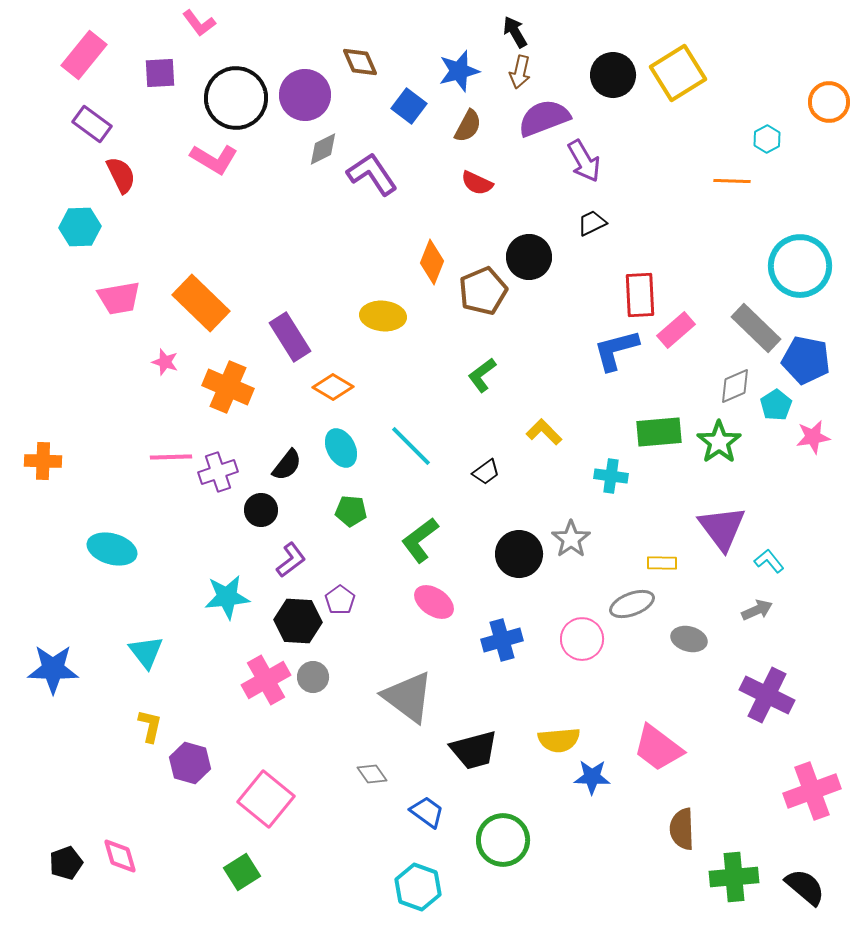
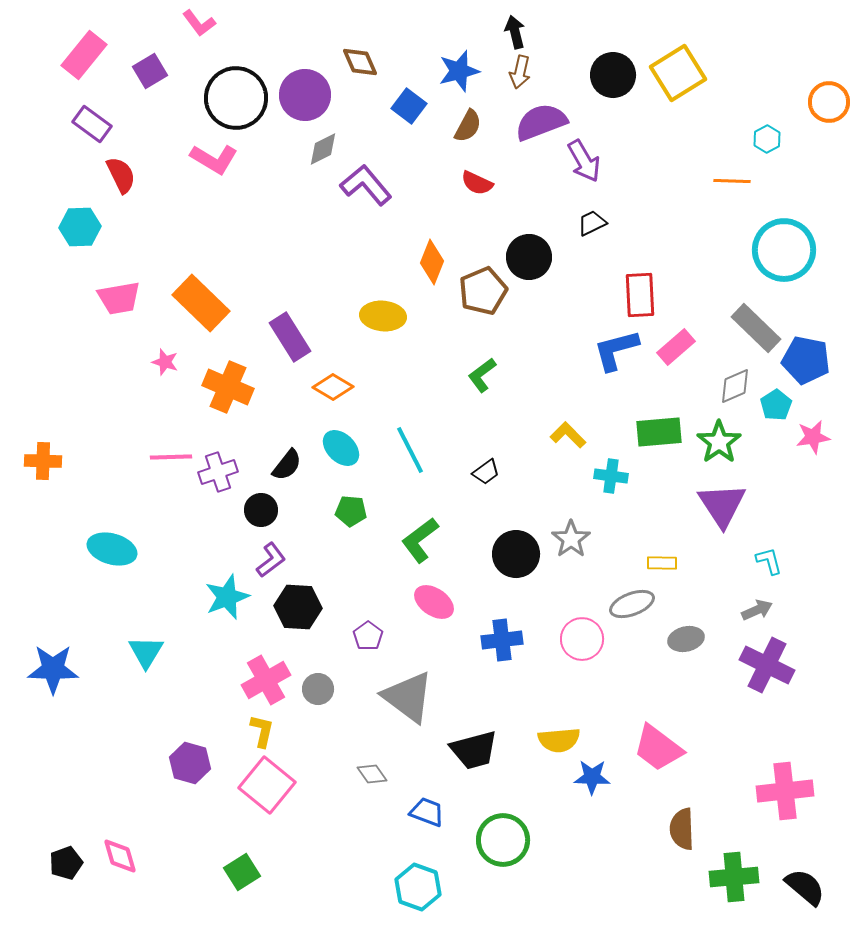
black arrow at (515, 32): rotated 16 degrees clockwise
purple square at (160, 73): moved 10 px left, 2 px up; rotated 28 degrees counterclockwise
purple semicircle at (544, 118): moved 3 px left, 4 px down
purple L-shape at (372, 174): moved 6 px left, 11 px down; rotated 6 degrees counterclockwise
cyan circle at (800, 266): moved 16 px left, 16 px up
pink rectangle at (676, 330): moved 17 px down
yellow L-shape at (544, 432): moved 24 px right, 3 px down
cyan line at (411, 446): moved 1 px left, 4 px down; rotated 18 degrees clockwise
cyan ellipse at (341, 448): rotated 18 degrees counterclockwise
purple triangle at (722, 528): moved 23 px up; rotated 4 degrees clockwise
black circle at (519, 554): moved 3 px left
purple L-shape at (291, 560): moved 20 px left
cyan L-shape at (769, 561): rotated 24 degrees clockwise
cyan star at (227, 597): rotated 15 degrees counterclockwise
purple pentagon at (340, 600): moved 28 px right, 36 px down
black hexagon at (298, 621): moved 14 px up
gray ellipse at (689, 639): moved 3 px left; rotated 28 degrees counterclockwise
blue cross at (502, 640): rotated 9 degrees clockwise
cyan triangle at (146, 652): rotated 9 degrees clockwise
gray circle at (313, 677): moved 5 px right, 12 px down
purple cross at (767, 695): moved 30 px up
yellow L-shape at (150, 726): moved 112 px right, 5 px down
pink cross at (812, 791): moved 27 px left; rotated 14 degrees clockwise
pink square at (266, 799): moved 1 px right, 14 px up
blue trapezoid at (427, 812): rotated 15 degrees counterclockwise
